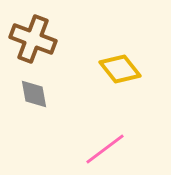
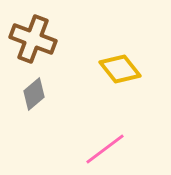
gray diamond: rotated 60 degrees clockwise
